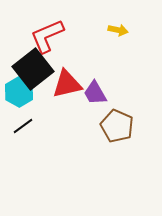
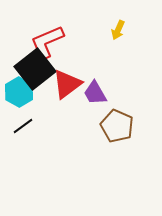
yellow arrow: rotated 102 degrees clockwise
red L-shape: moved 6 px down
black square: moved 2 px right
red triangle: rotated 24 degrees counterclockwise
